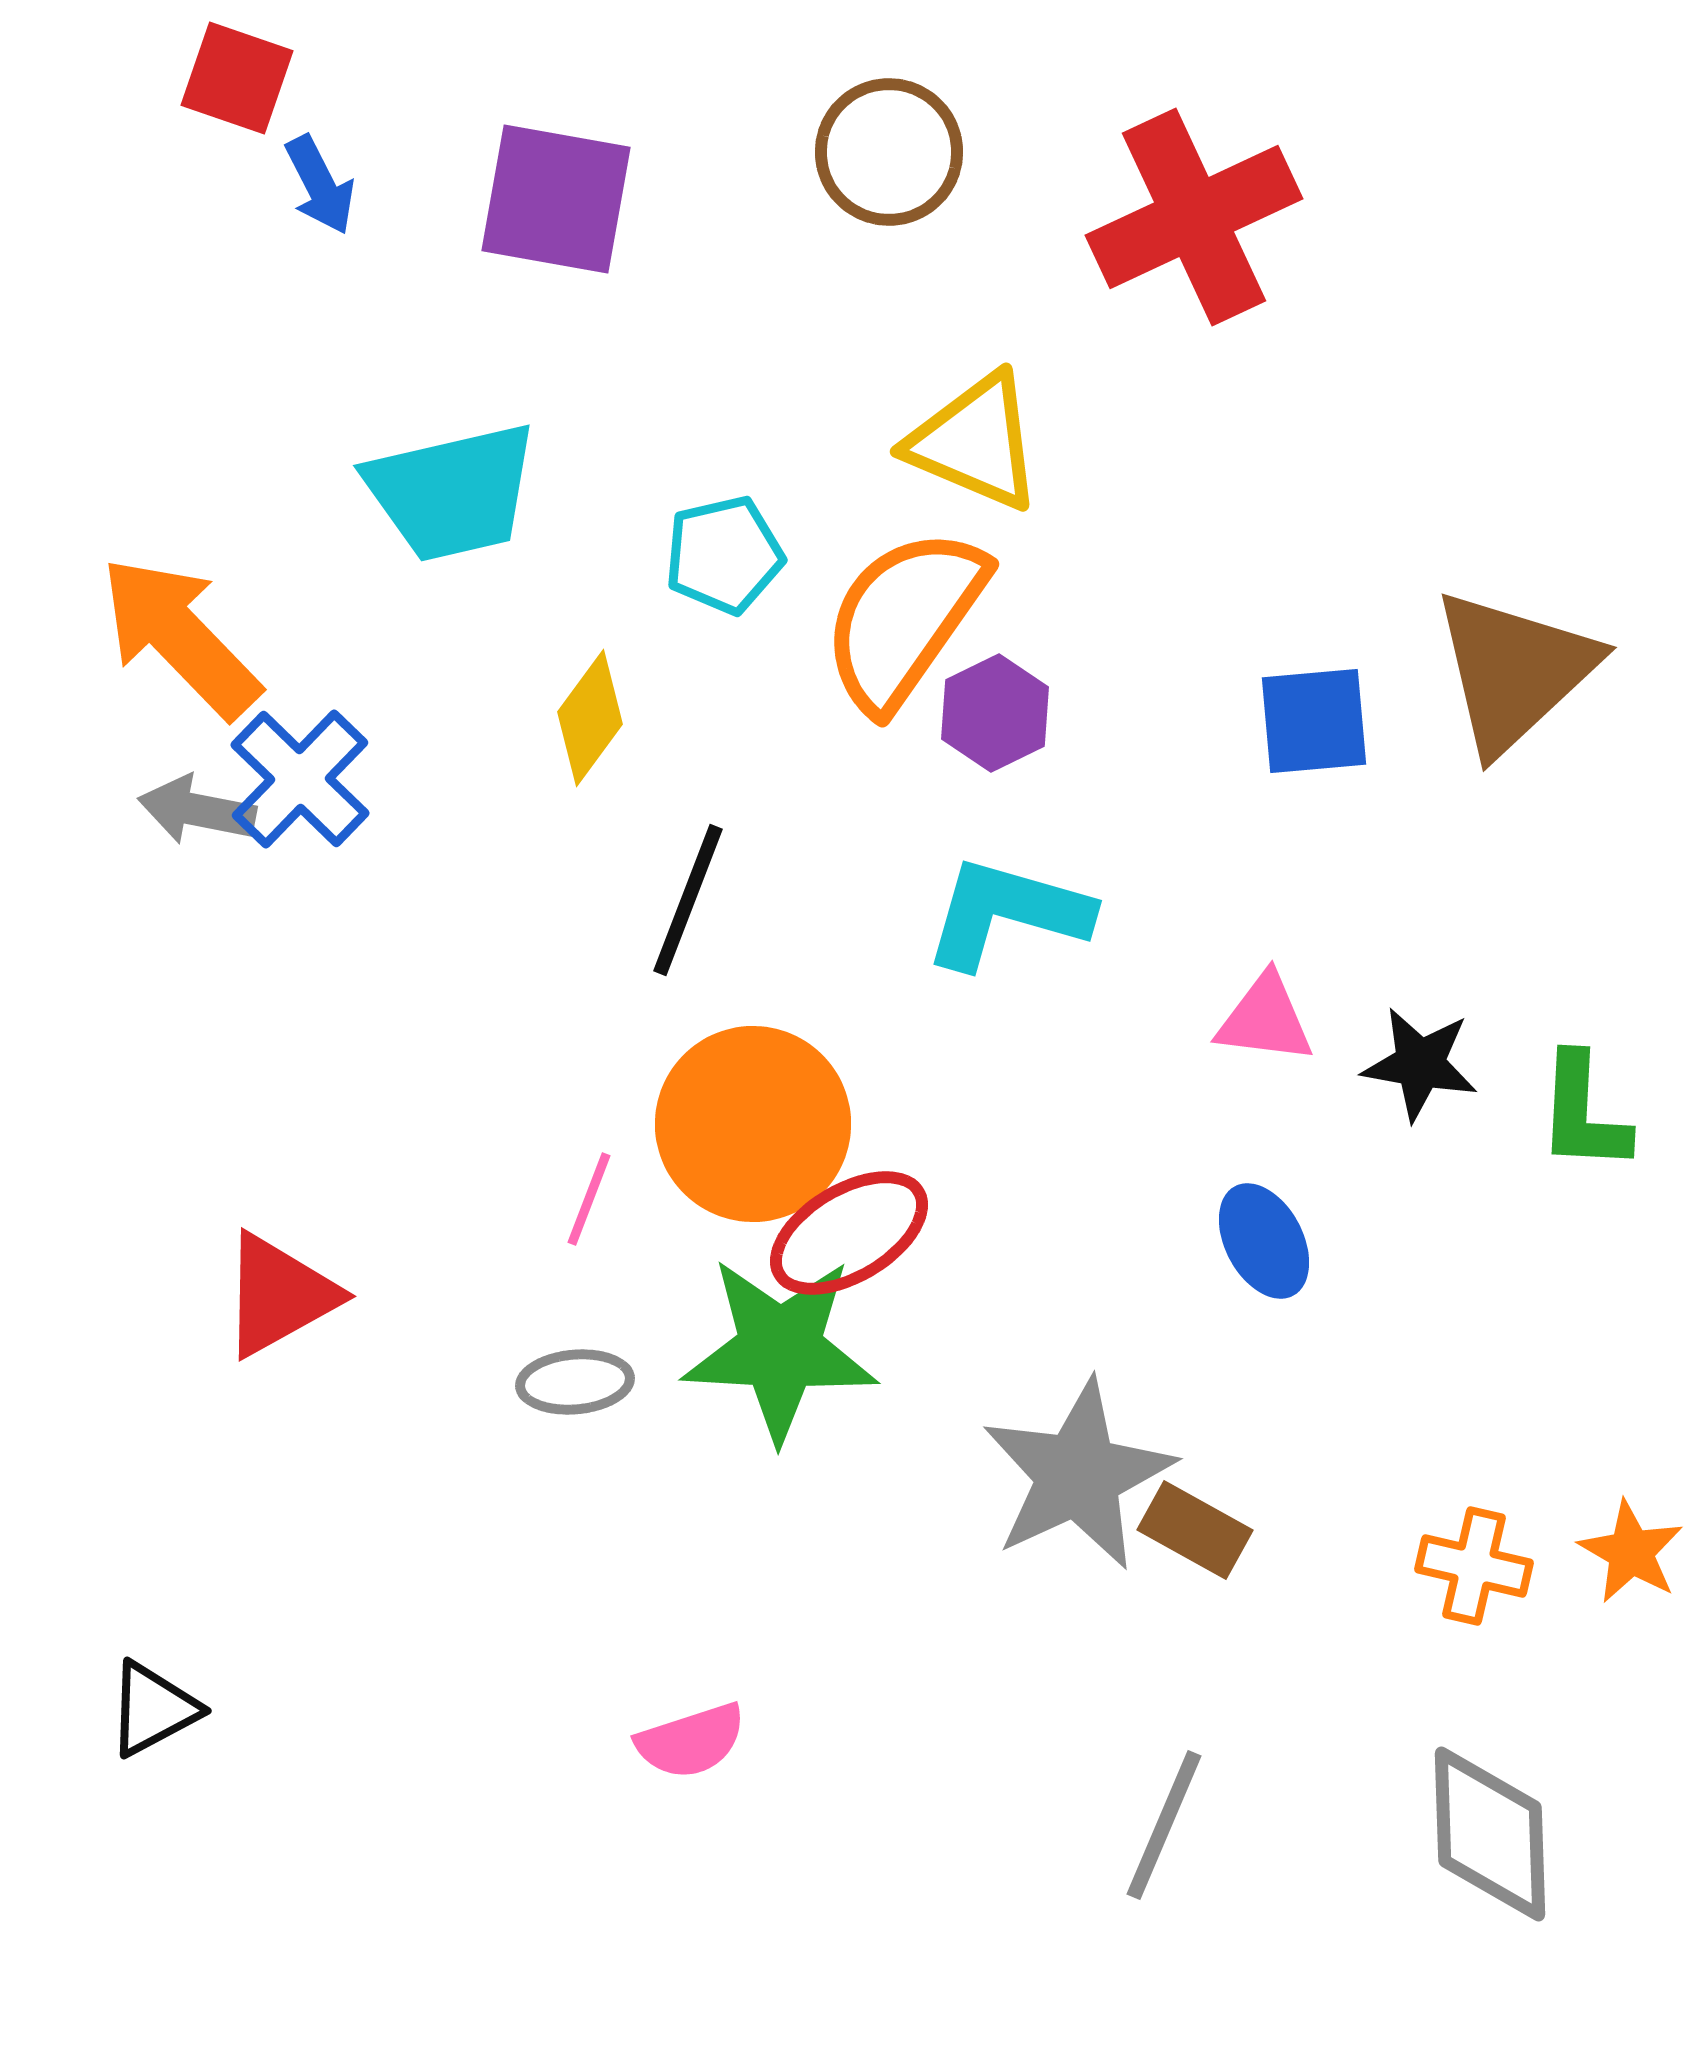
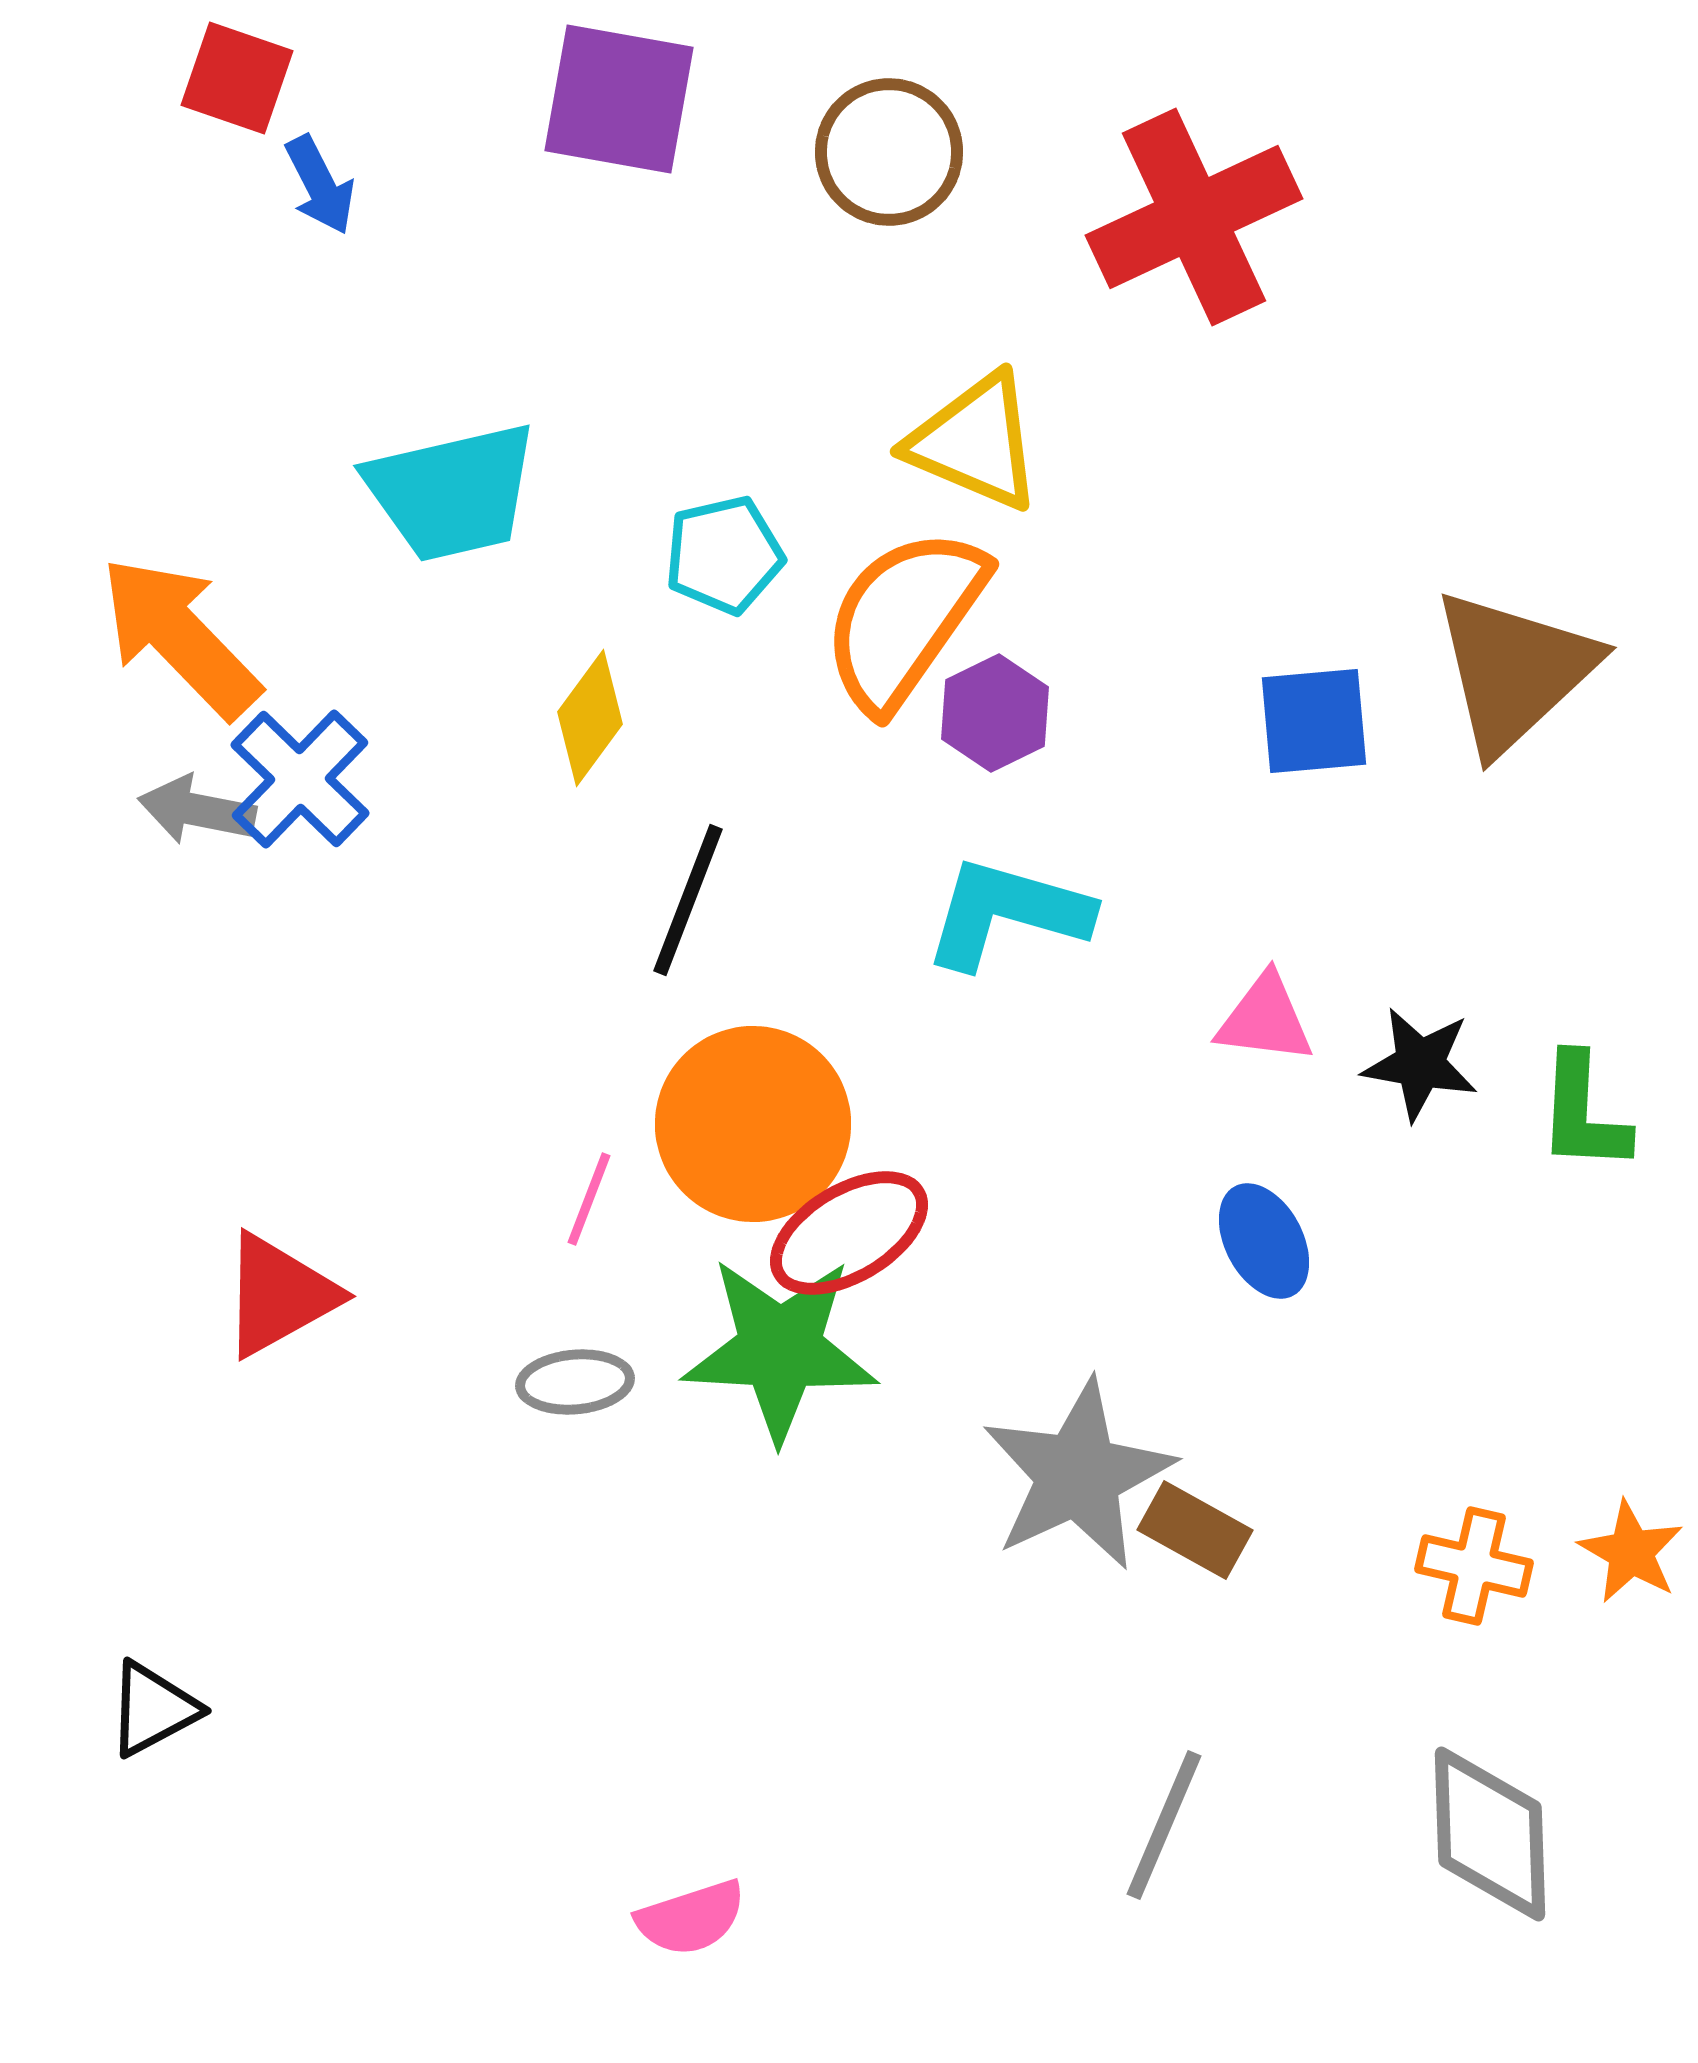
purple square: moved 63 px right, 100 px up
pink semicircle: moved 177 px down
